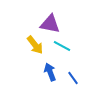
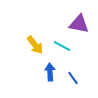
purple triangle: moved 29 px right
blue arrow: rotated 18 degrees clockwise
